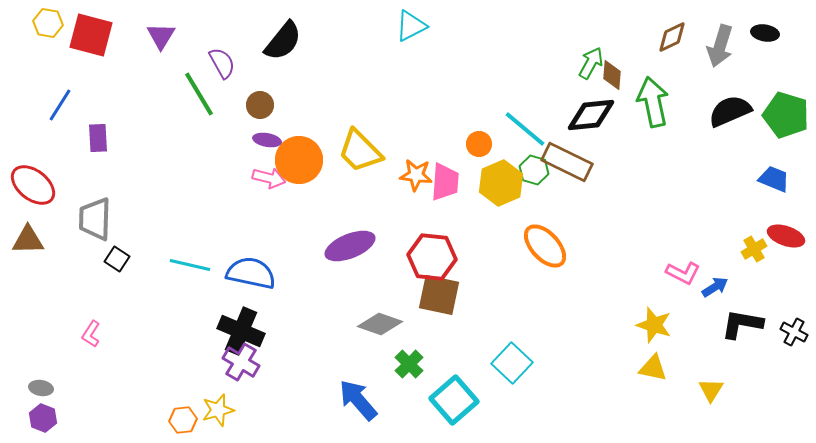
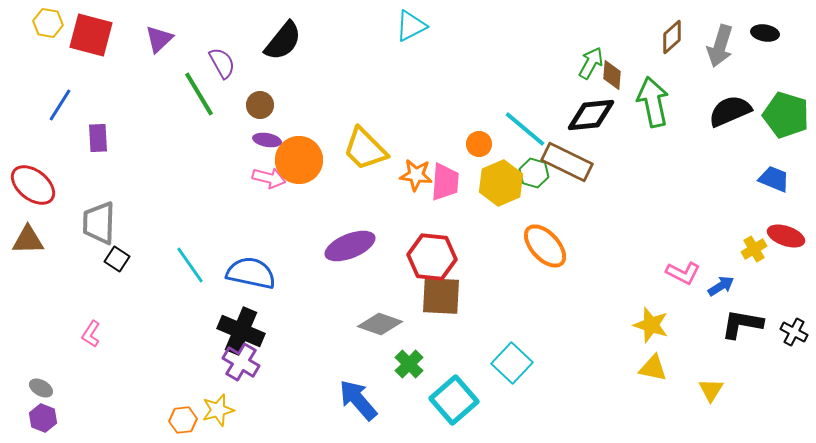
purple triangle at (161, 36): moved 2 px left, 3 px down; rotated 16 degrees clockwise
brown diamond at (672, 37): rotated 16 degrees counterclockwise
yellow trapezoid at (360, 151): moved 5 px right, 2 px up
green hexagon at (534, 170): moved 3 px down
gray trapezoid at (95, 219): moved 4 px right, 4 px down
cyan line at (190, 265): rotated 42 degrees clockwise
blue arrow at (715, 287): moved 6 px right, 1 px up
brown square at (439, 295): moved 2 px right, 1 px down; rotated 9 degrees counterclockwise
yellow star at (654, 325): moved 3 px left
gray ellipse at (41, 388): rotated 20 degrees clockwise
